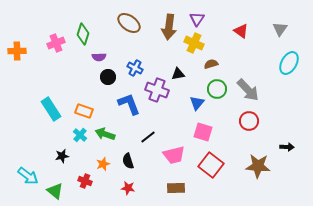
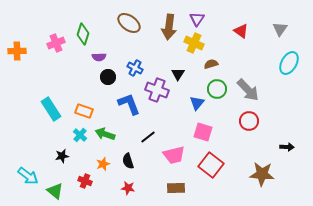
black triangle: rotated 48 degrees counterclockwise
brown star: moved 4 px right, 8 px down
